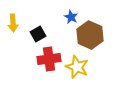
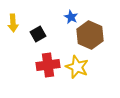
red cross: moved 1 px left, 6 px down
